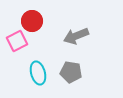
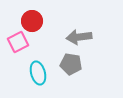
gray arrow: moved 3 px right, 1 px down; rotated 15 degrees clockwise
pink square: moved 1 px right, 1 px down
gray pentagon: moved 8 px up
